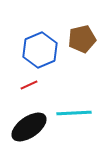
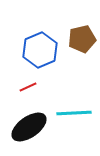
red line: moved 1 px left, 2 px down
